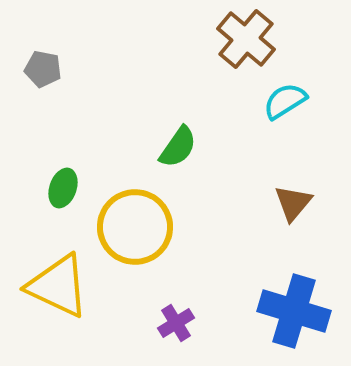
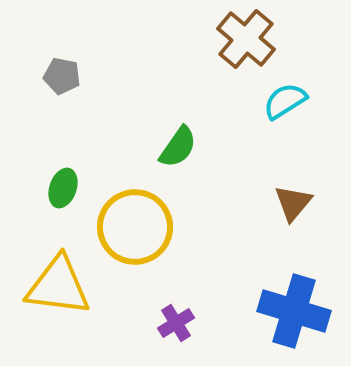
gray pentagon: moved 19 px right, 7 px down
yellow triangle: rotated 18 degrees counterclockwise
